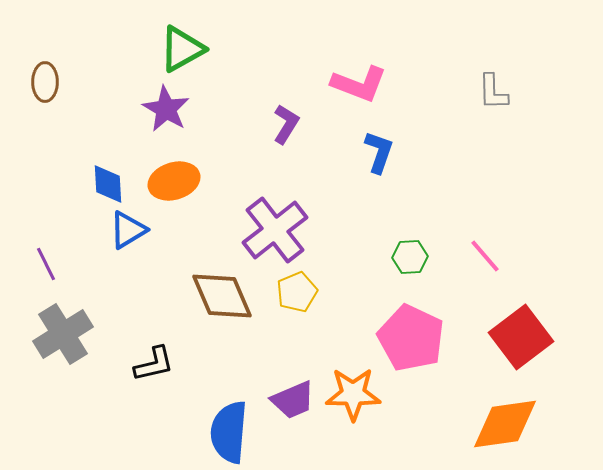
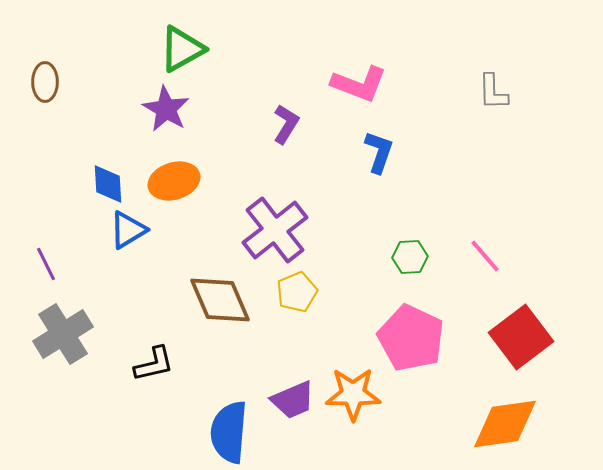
brown diamond: moved 2 px left, 4 px down
